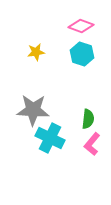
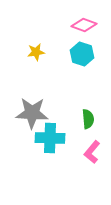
pink diamond: moved 3 px right, 1 px up
gray star: moved 1 px left, 3 px down
green semicircle: rotated 12 degrees counterclockwise
cyan cross: rotated 24 degrees counterclockwise
pink L-shape: moved 8 px down
